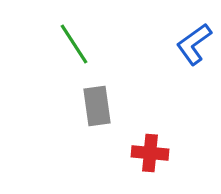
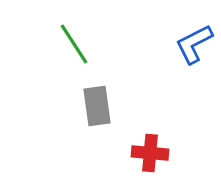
blue L-shape: rotated 9 degrees clockwise
